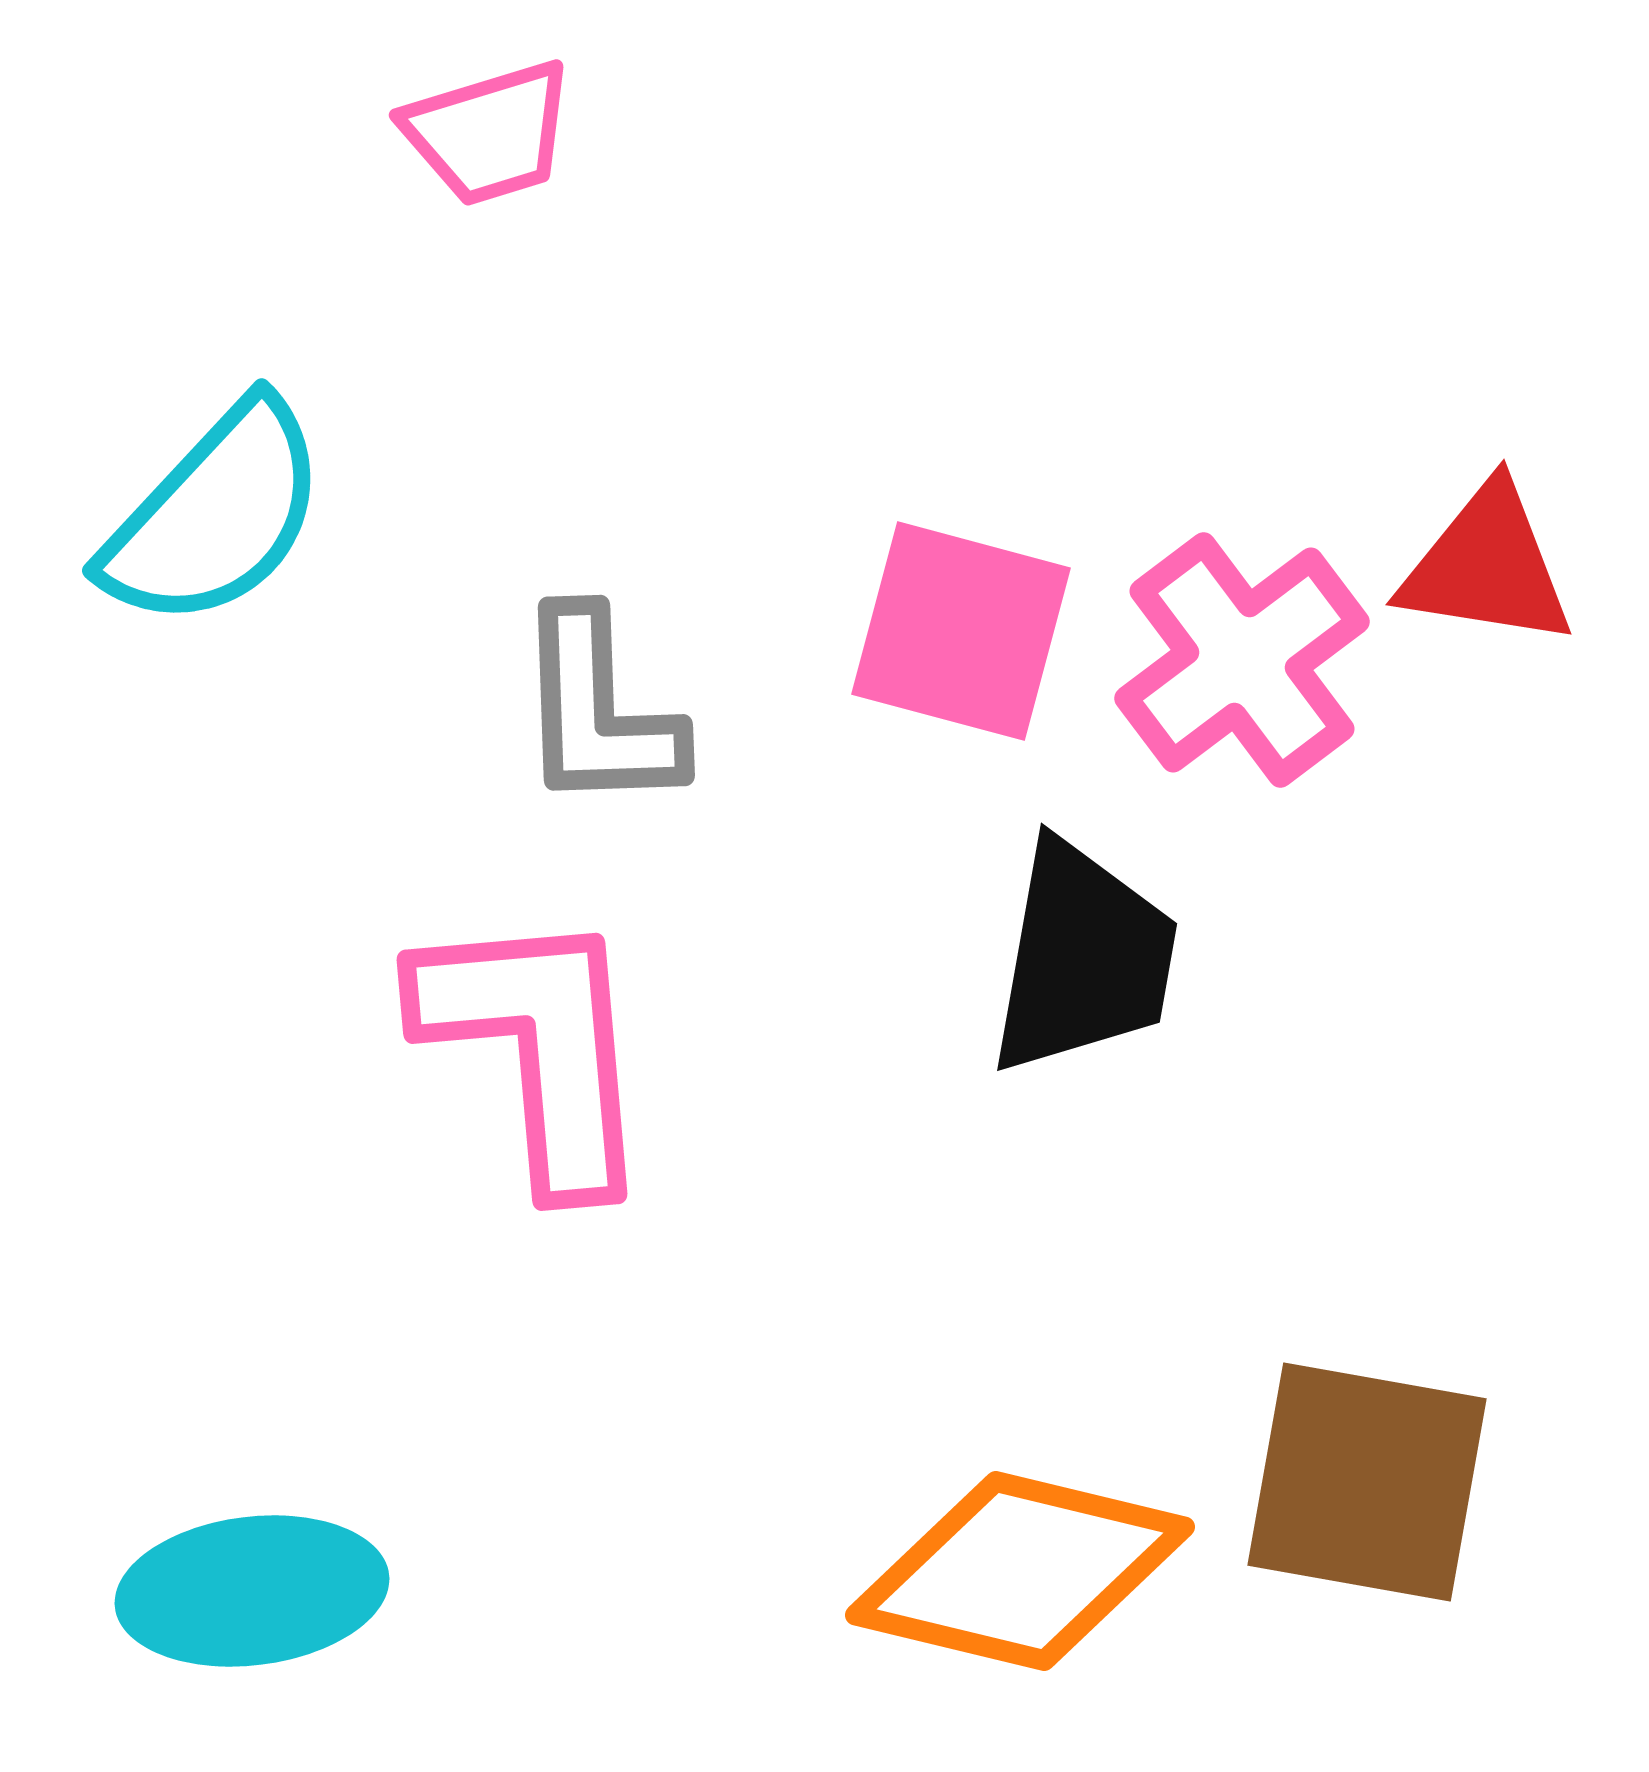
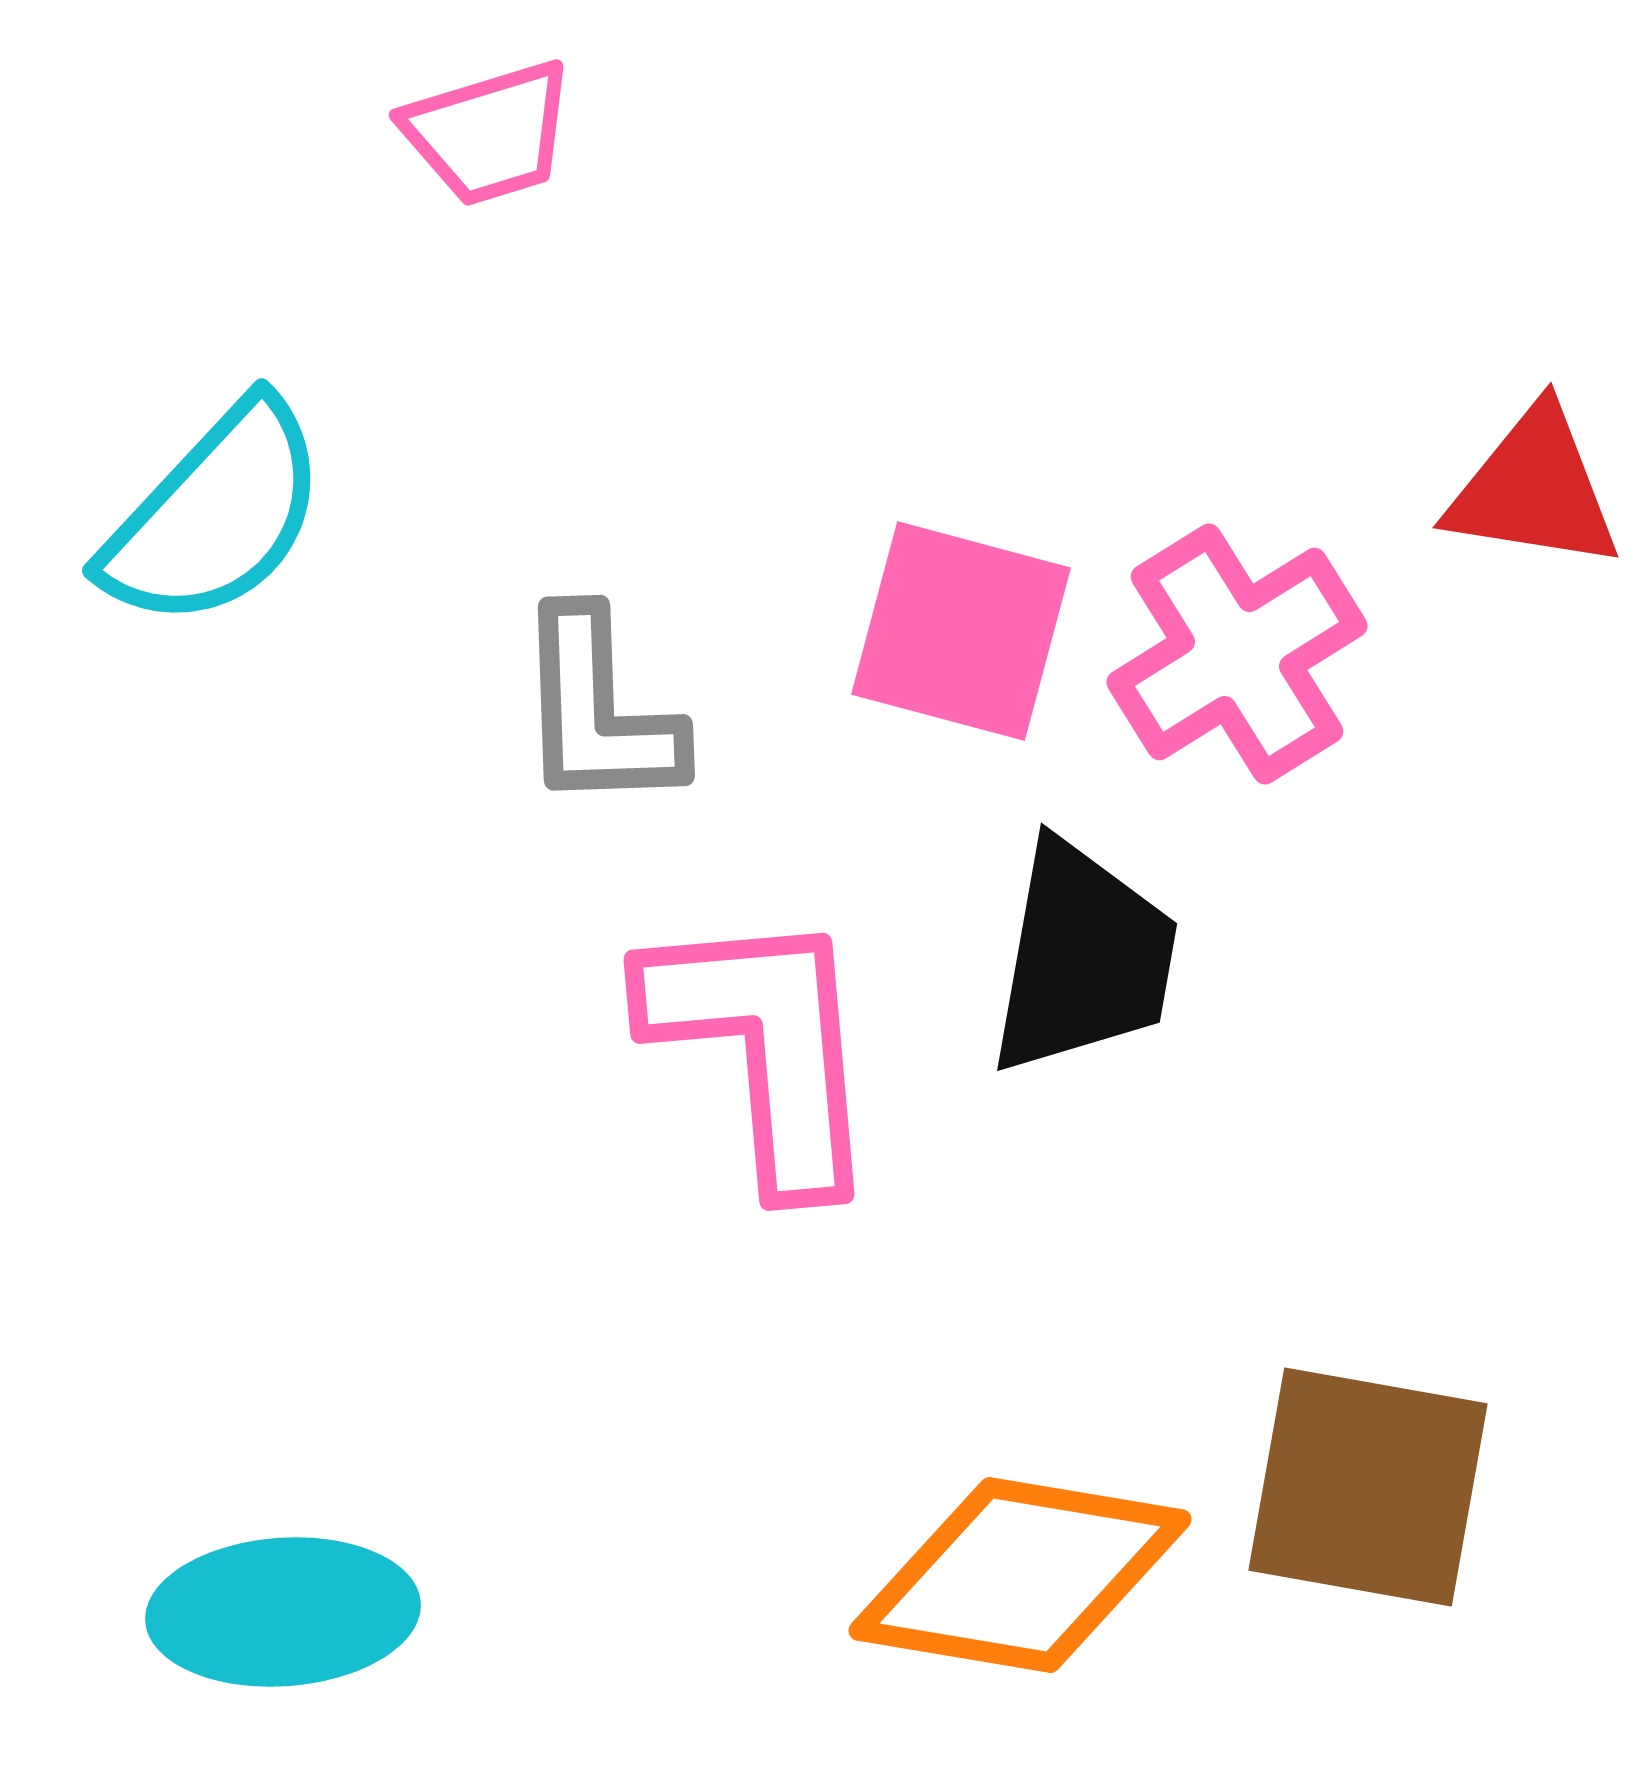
red triangle: moved 47 px right, 77 px up
pink cross: moved 5 px left, 6 px up; rotated 5 degrees clockwise
pink L-shape: moved 227 px right
brown square: moved 1 px right, 5 px down
orange diamond: moved 4 px down; rotated 4 degrees counterclockwise
cyan ellipse: moved 31 px right, 21 px down; rotated 3 degrees clockwise
